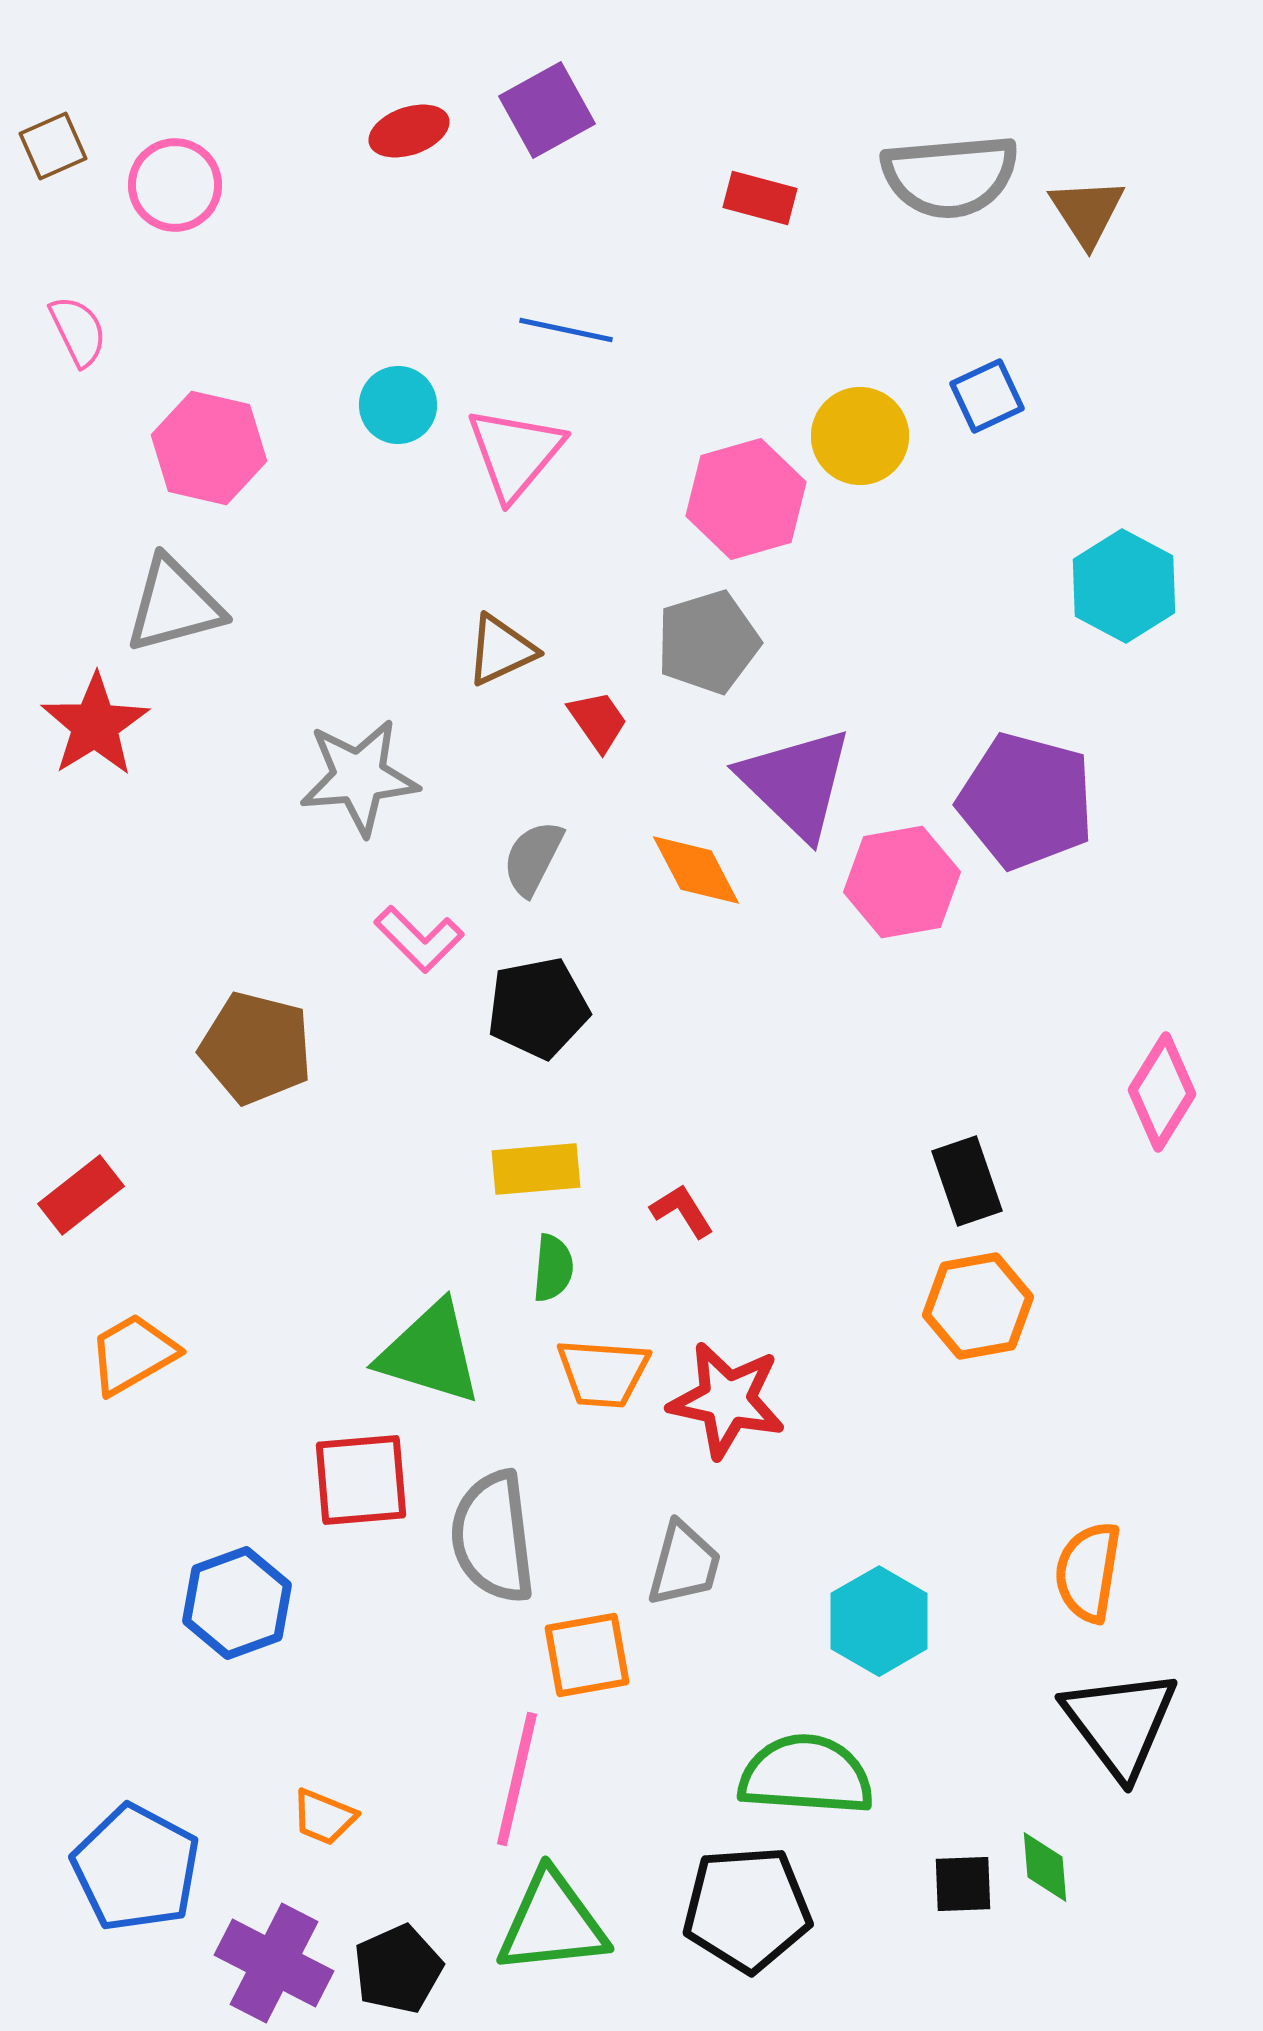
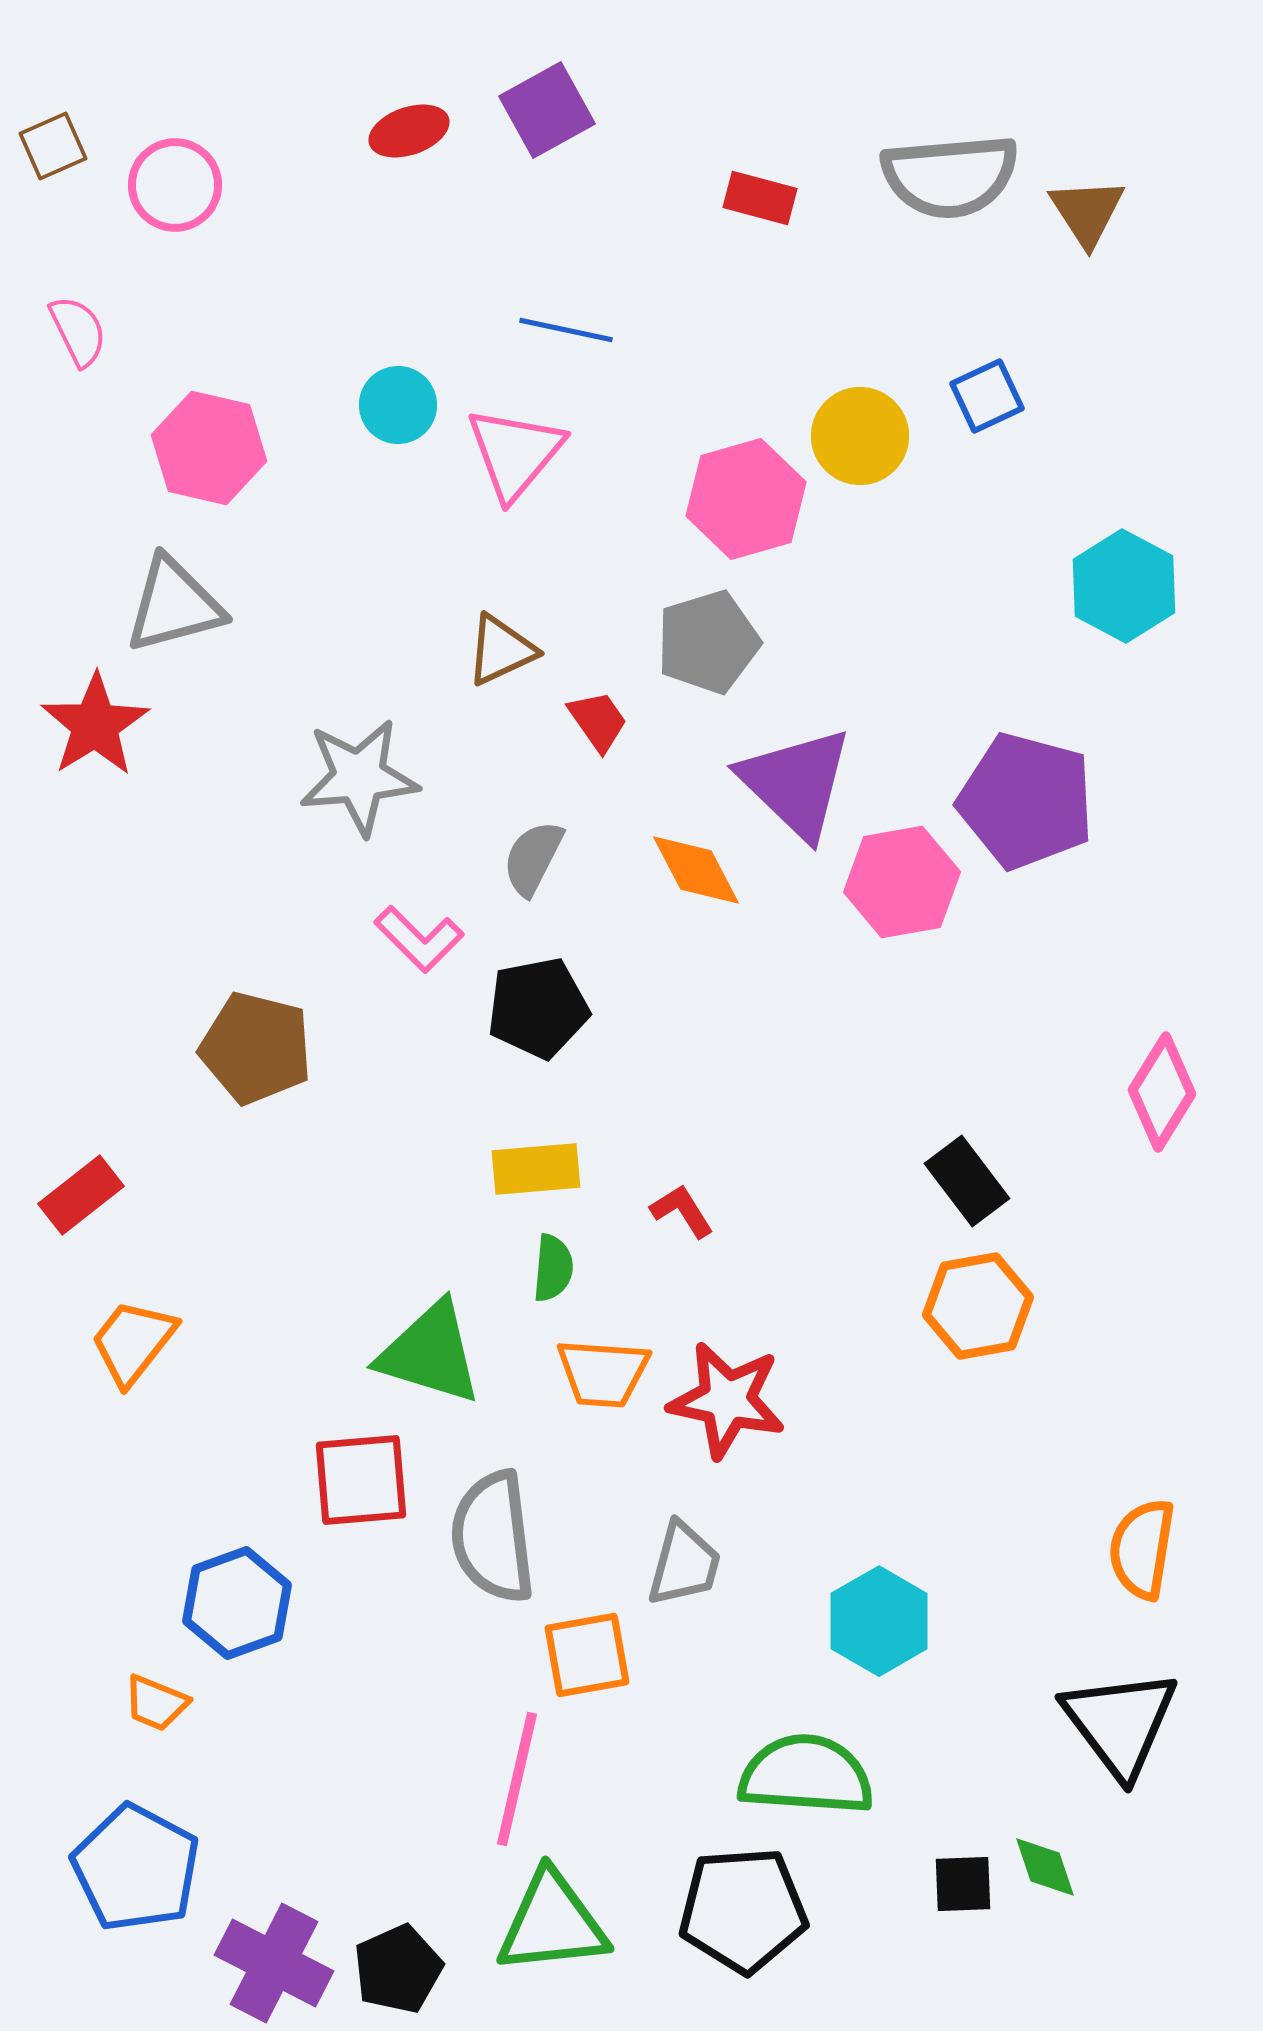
black rectangle at (967, 1181): rotated 18 degrees counterclockwise
orange trapezoid at (133, 1354): moved 12 px up; rotated 22 degrees counterclockwise
orange semicircle at (1088, 1572): moved 54 px right, 23 px up
orange trapezoid at (324, 1817): moved 168 px left, 114 px up
green diamond at (1045, 1867): rotated 14 degrees counterclockwise
black pentagon at (747, 1909): moved 4 px left, 1 px down
